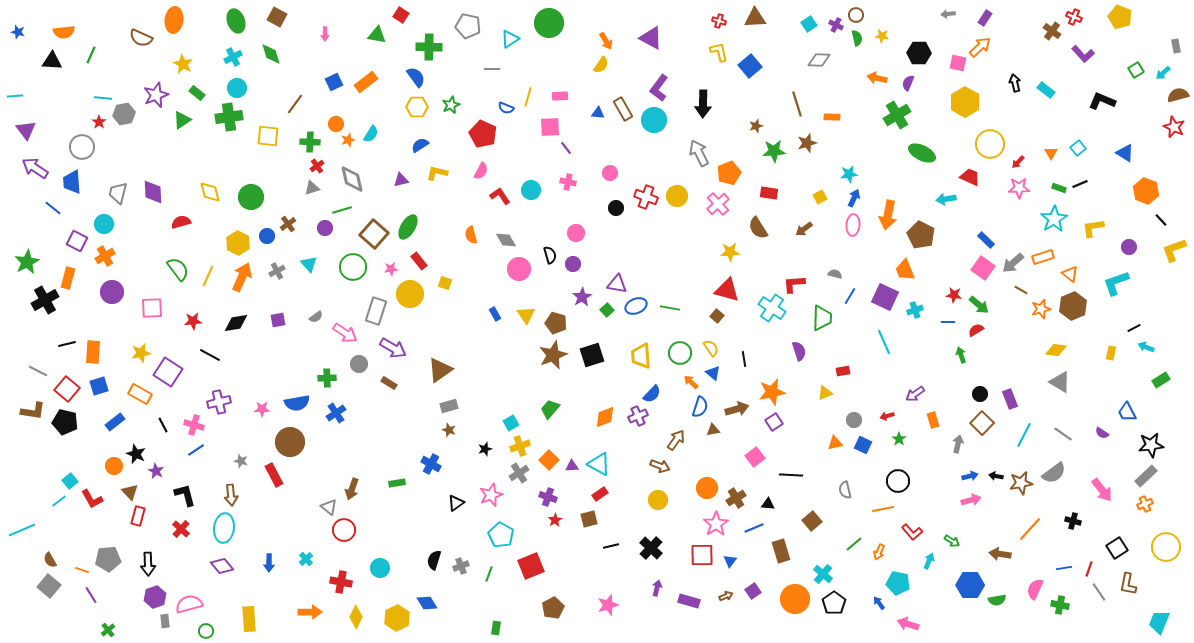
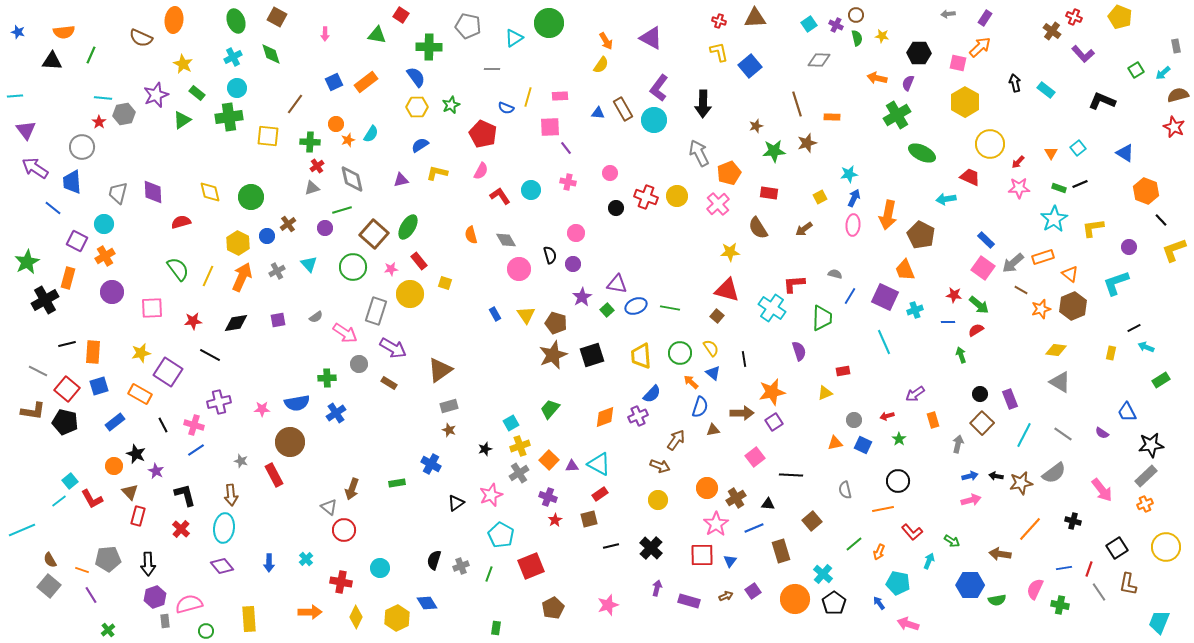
cyan triangle at (510, 39): moved 4 px right, 1 px up
brown arrow at (737, 409): moved 5 px right, 4 px down; rotated 15 degrees clockwise
